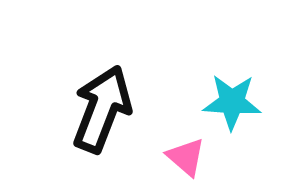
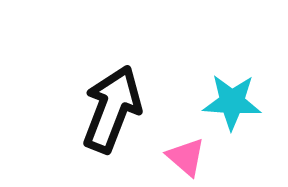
black arrow: moved 10 px right
